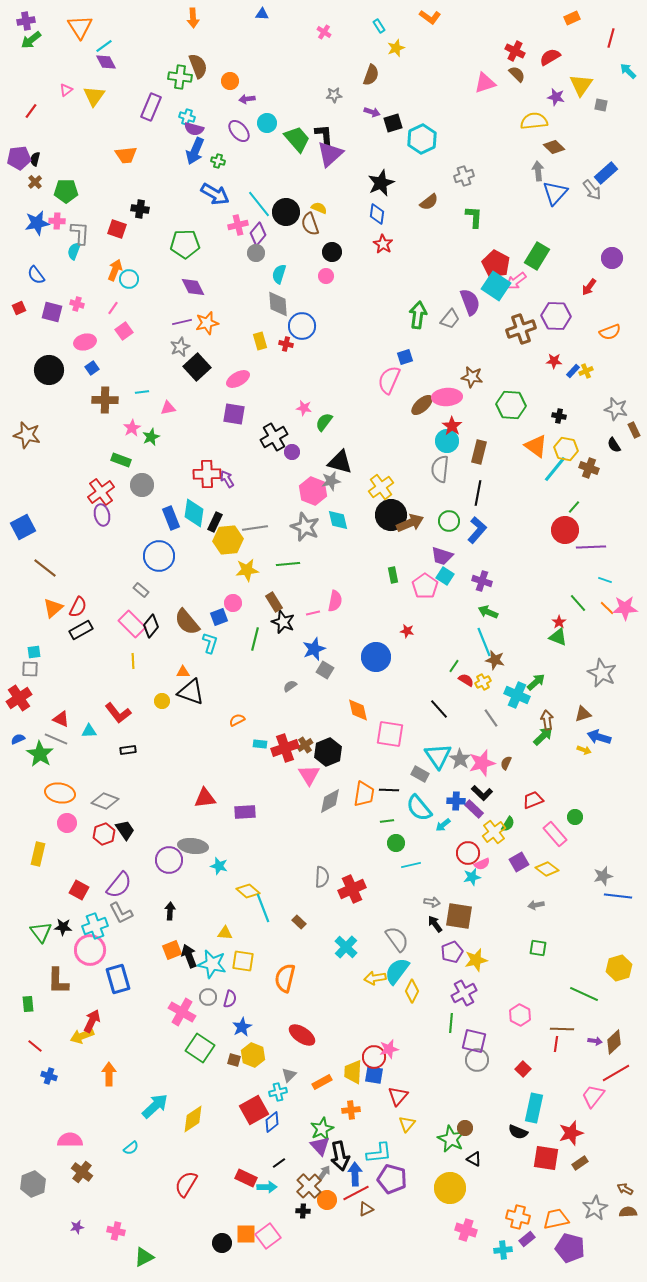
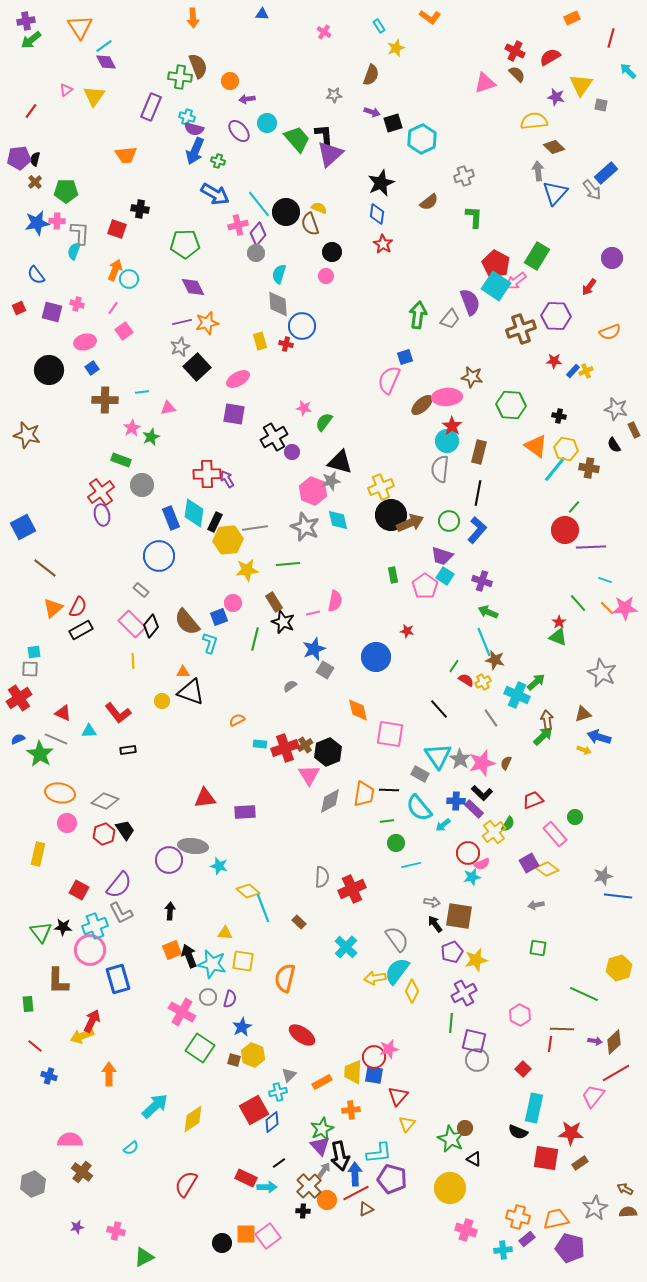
brown cross at (589, 468): rotated 12 degrees counterclockwise
yellow cross at (381, 487): rotated 15 degrees clockwise
red triangle at (61, 719): moved 2 px right, 6 px up
purple square at (519, 862): moved 10 px right, 1 px down
red line at (556, 1044): moved 6 px left
red star at (571, 1133): rotated 20 degrees clockwise
gray arrow at (324, 1173): moved 3 px up
